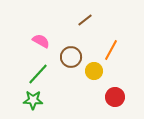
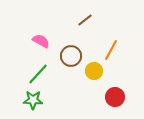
brown circle: moved 1 px up
